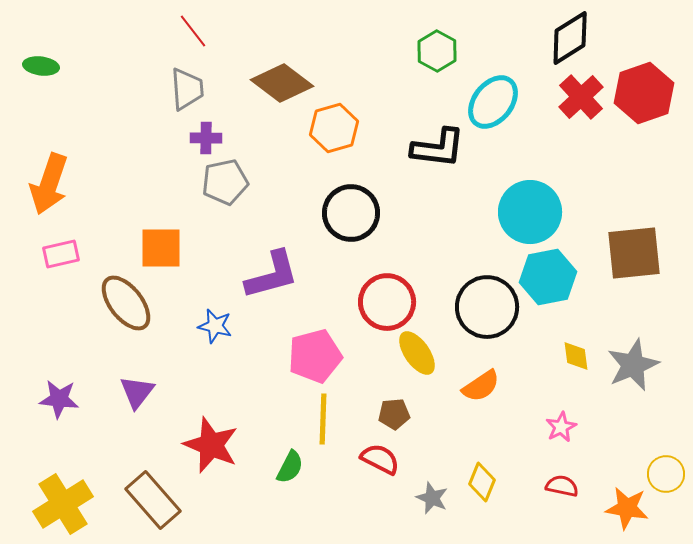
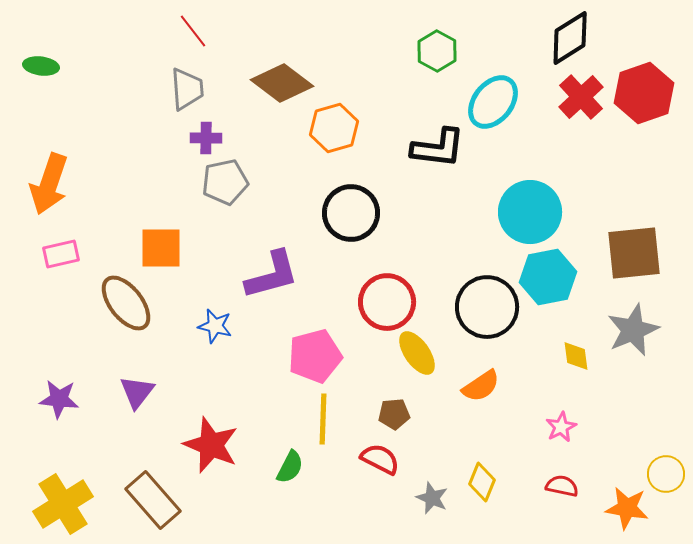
gray star at (633, 365): moved 35 px up
